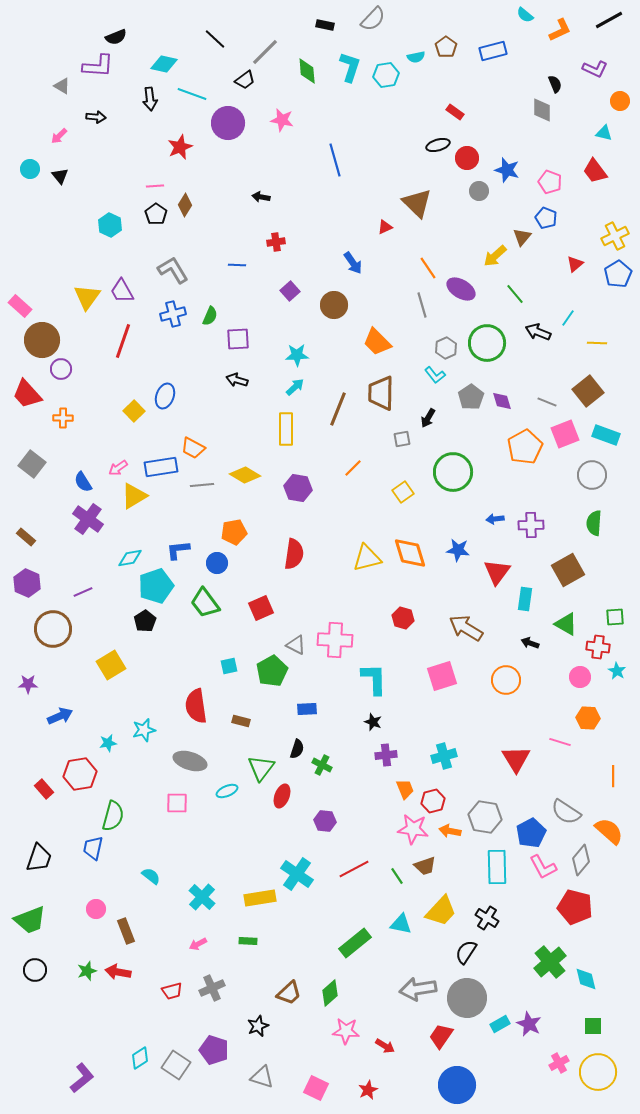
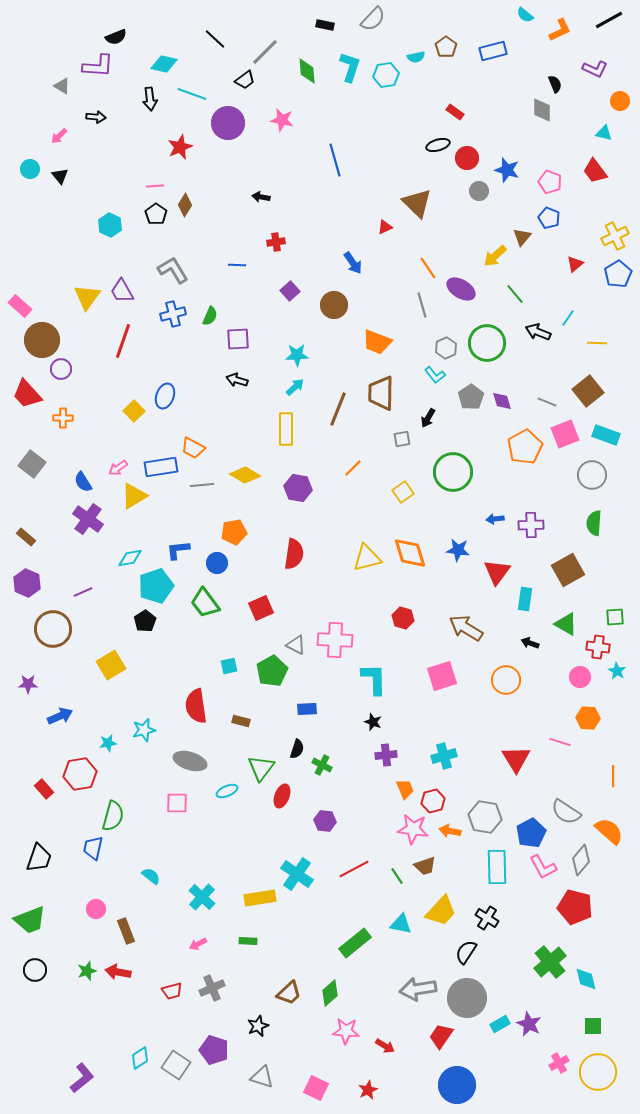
blue pentagon at (546, 218): moved 3 px right
orange trapezoid at (377, 342): rotated 24 degrees counterclockwise
